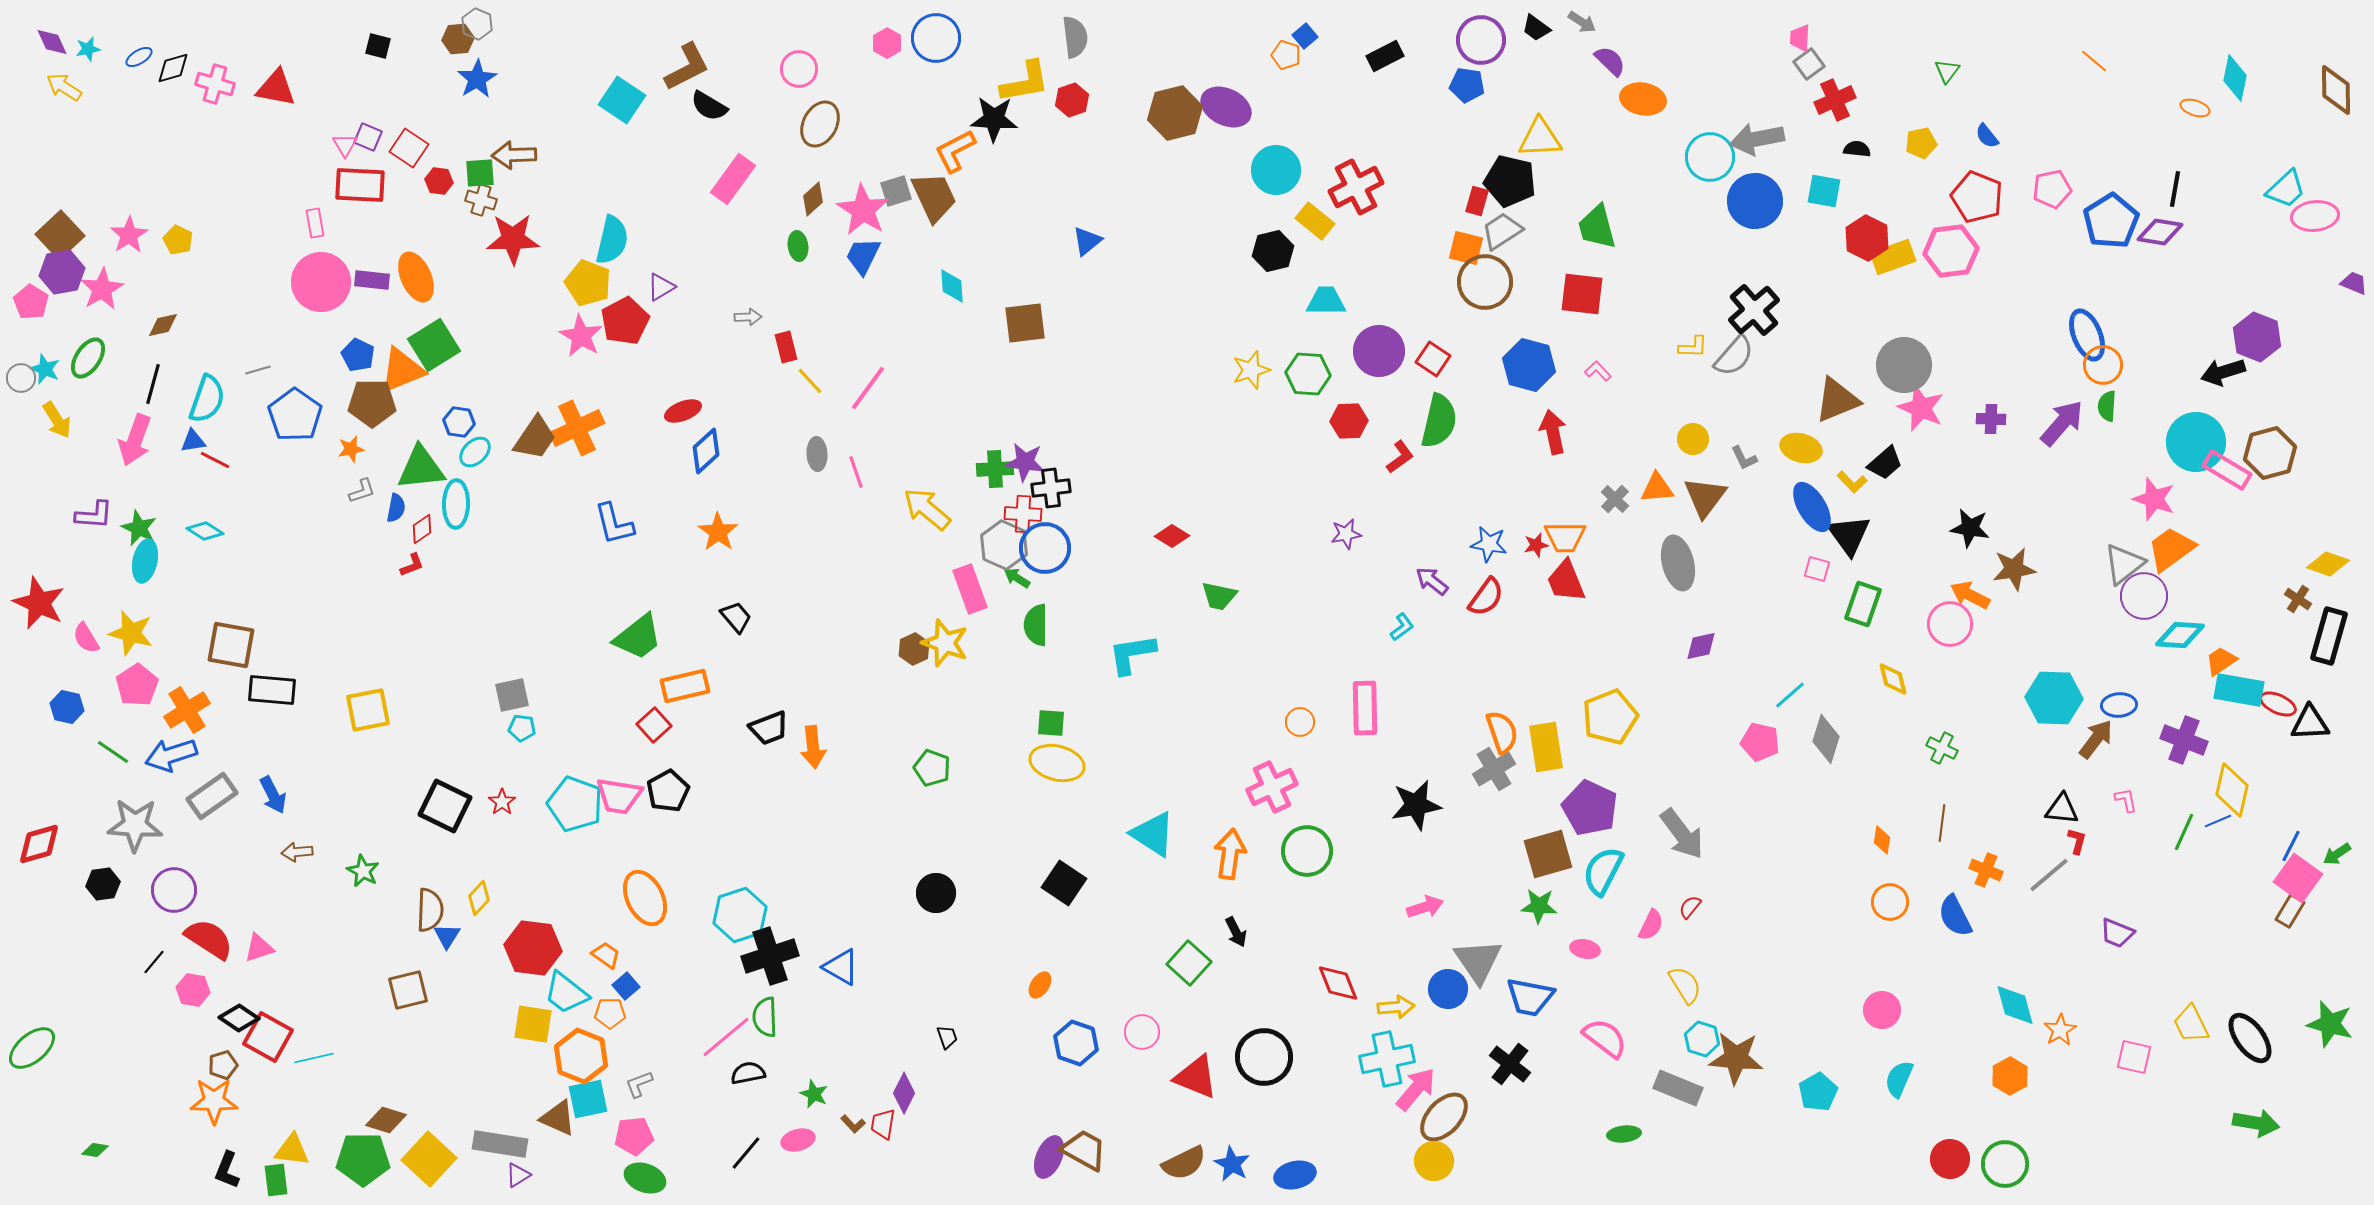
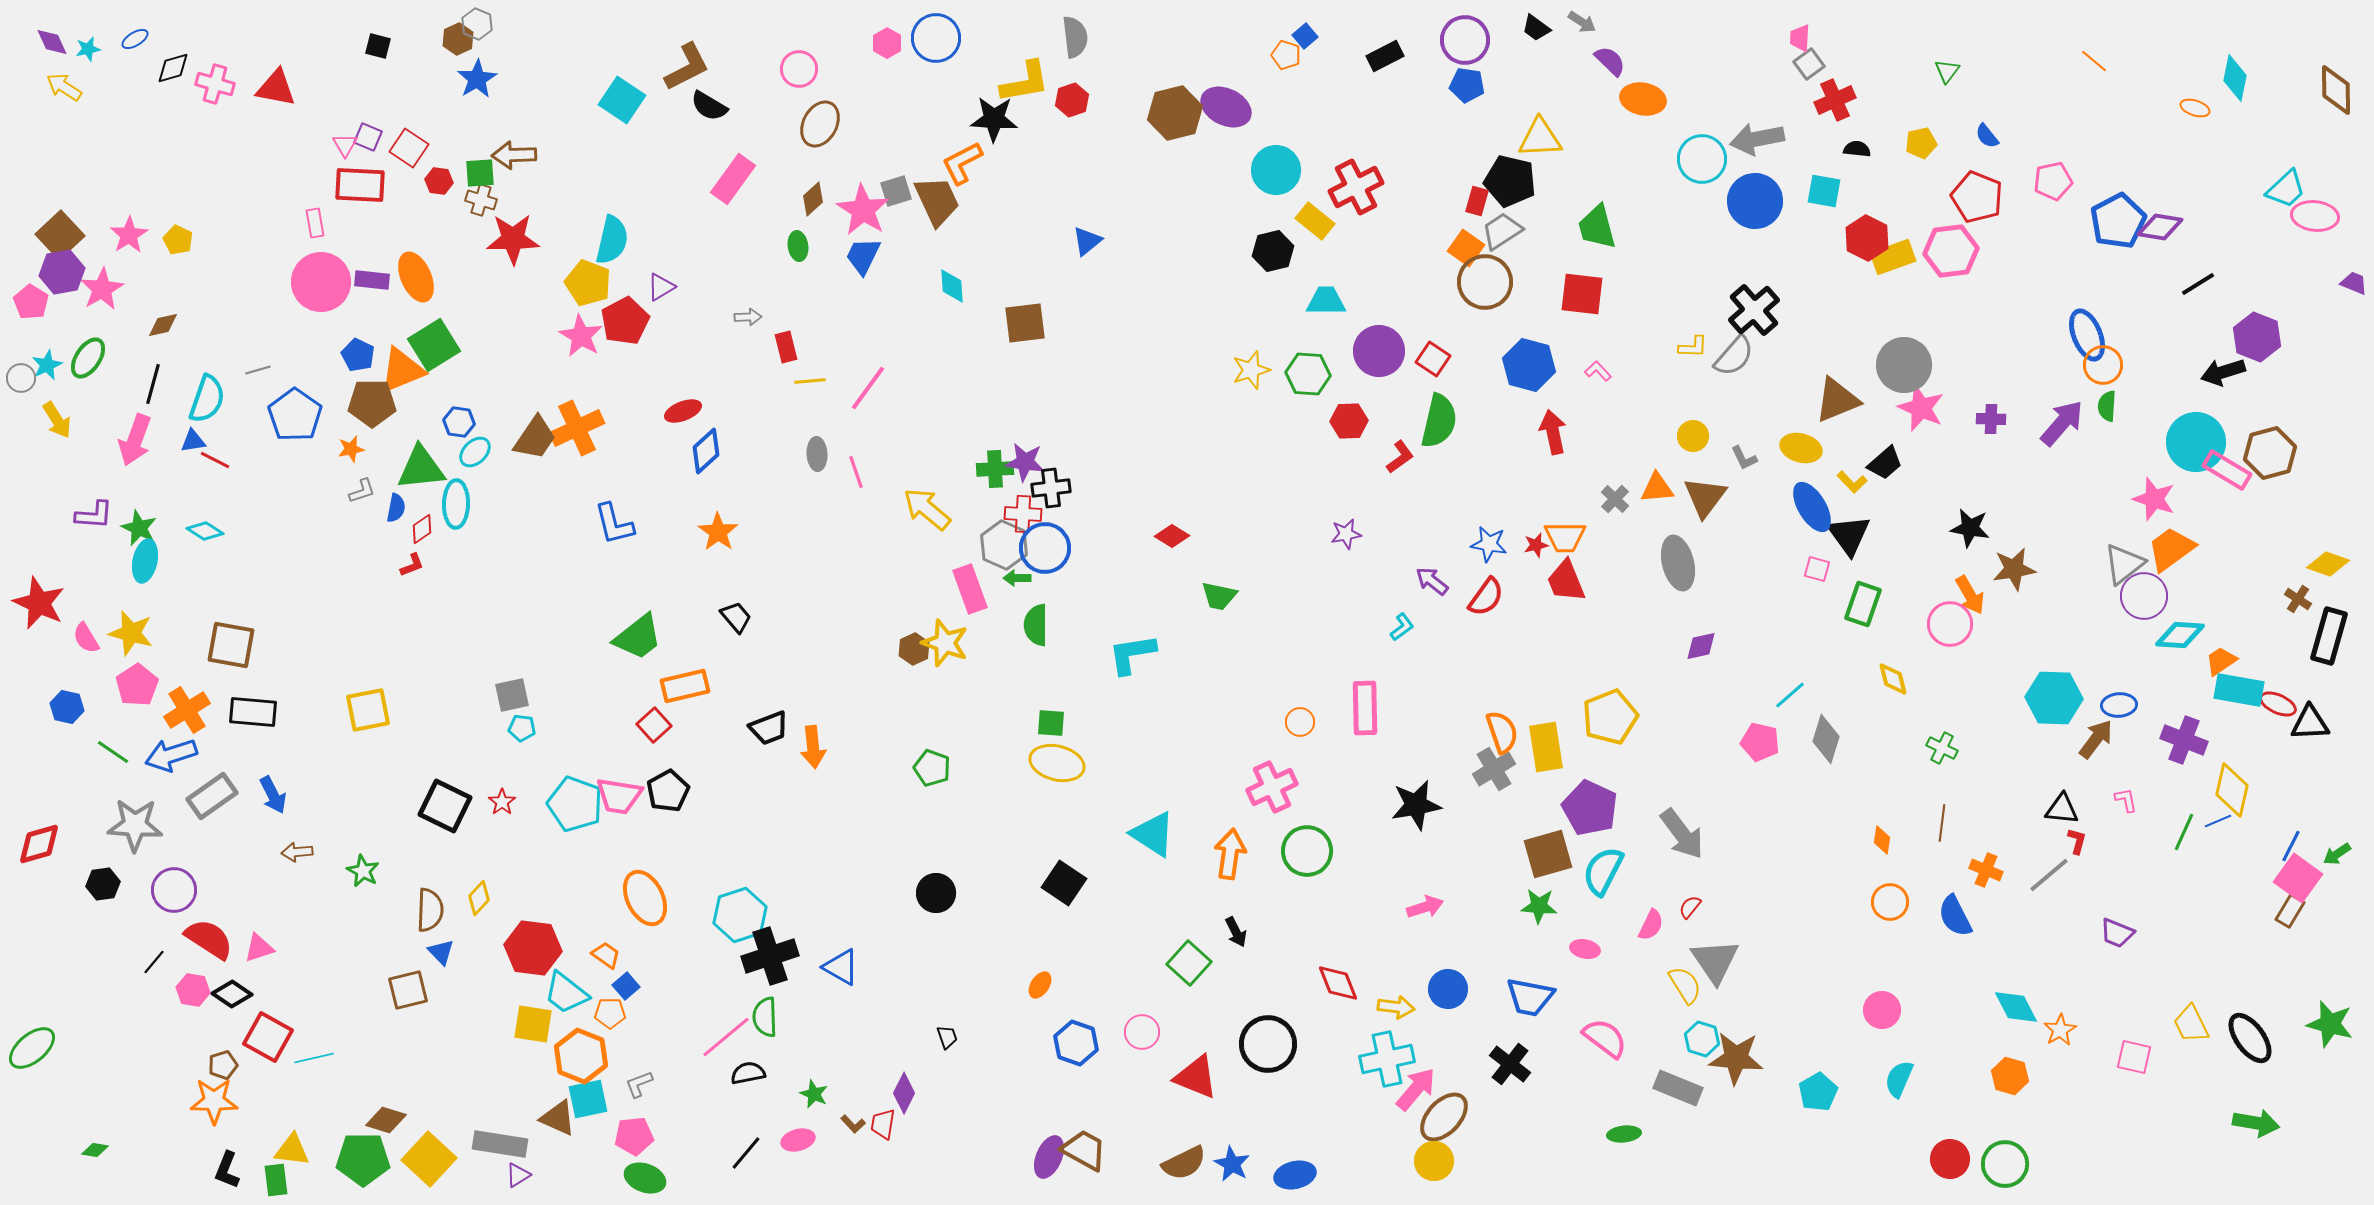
brown hexagon at (458, 39): rotated 20 degrees counterclockwise
purple circle at (1481, 40): moved 16 px left
blue ellipse at (139, 57): moved 4 px left, 18 px up
orange L-shape at (955, 151): moved 7 px right, 12 px down
cyan circle at (1710, 157): moved 8 px left, 2 px down
pink pentagon at (2052, 189): moved 1 px right, 8 px up
black line at (2175, 189): moved 23 px right, 95 px down; rotated 48 degrees clockwise
brown trapezoid at (934, 197): moved 3 px right, 4 px down
pink ellipse at (2315, 216): rotated 12 degrees clockwise
blue pentagon at (2111, 221): moved 7 px right; rotated 4 degrees clockwise
purple diamond at (2160, 232): moved 5 px up
orange square at (1466, 248): rotated 21 degrees clockwise
cyan star at (45, 369): moved 2 px right, 4 px up; rotated 24 degrees clockwise
yellow line at (810, 381): rotated 52 degrees counterclockwise
yellow circle at (1693, 439): moved 3 px up
green arrow at (1017, 578): rotated 32 degrees counterclockwise
orange arrow at (1970, 595): rotated 147 degrees counterclockwise
black rectangle at (272, 690): moved 19 px left, 22 px down
blue triangle at (447, 936): moved 6 px left, 16 px down; rotated 16 degrees counterclockwise
gray triangle at (1478, 961): moved 237 px right
cyan diamond at (2015, 1005): moved 1 px right, 2 px down; rotated 12 degrees counterclockwise
yellow arrow at (1396, 1007): rotated 12 degrees clockwise
black diamond at (239, 1018): moved 7 px left, 24 px up
black circle at (1264, 1057): moved 4 px right, 13 px up
orange hexagon at (2010, 1076): rotated 15 degrees counterclockwise
